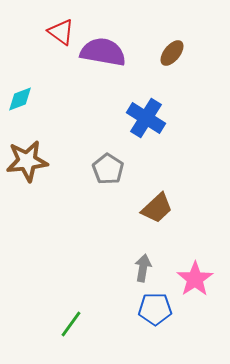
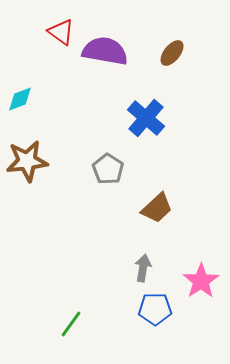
purple semicircle: moved 2 px right, 1 px up
blue cross: rotated 9 degrees clockwise
pink star: moved 6 px right, 2 px down
